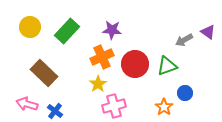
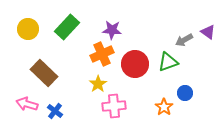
yellow circle: moved 2 px left, 2 px down
green rectangle: moved 4 px up
orange cross: moved 3 px up
green triangle: moved 1 px right, 4 px up
pink cross: rotated 10 degrees clockwise
